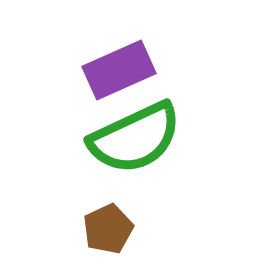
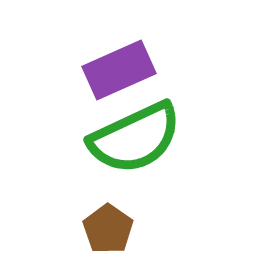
brown pentagon: rotated 12 degrees counterclockwise
